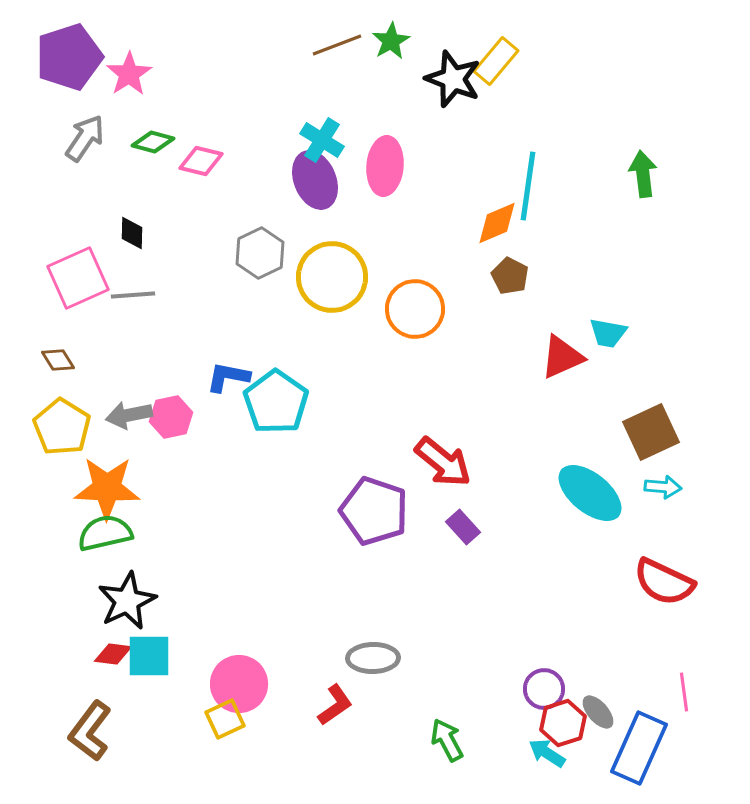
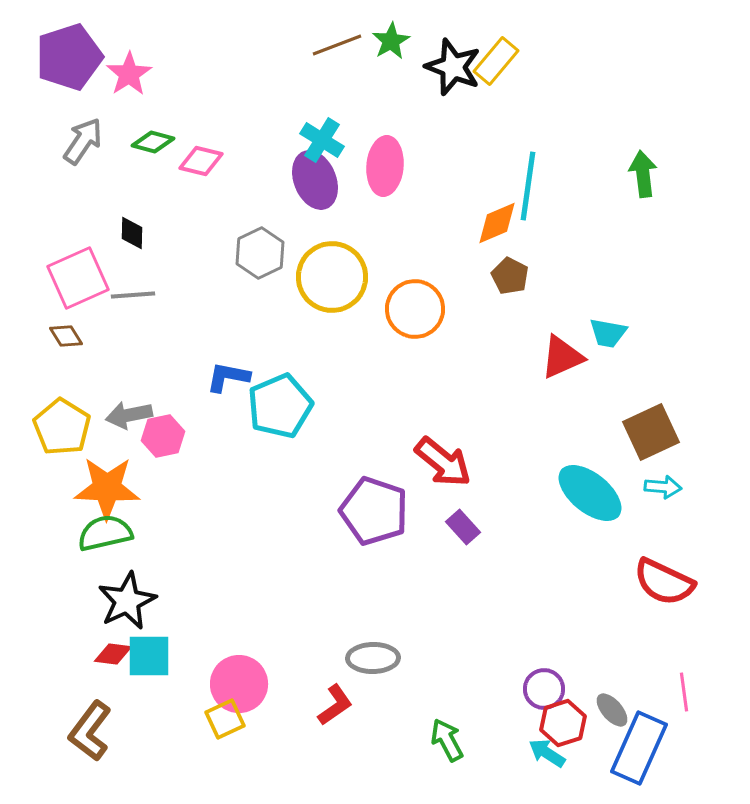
black star at (453, 79): moved 12 px up
gray arrow at (85, 138): moved 2 px left, 3 px down
brown diamond at (58, 360): moved 8 px right, 24 px up
cyan pentagon at (276, 402): moved 4 px right, 4 px down; rotated 14 degrees clockwise
pink hexagon at (171, 417): moved 8 px left, 19 px down
gray ellipse at (598, 712): moved 14 px right, 2 px up
